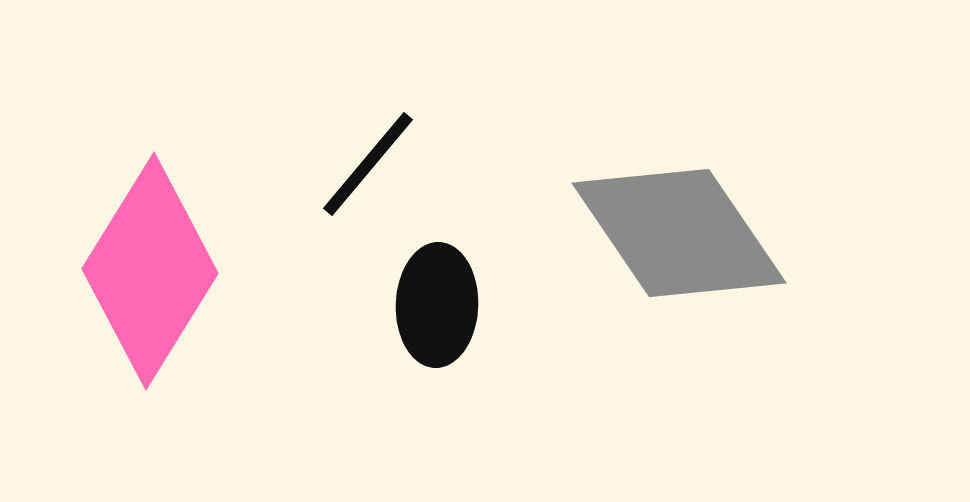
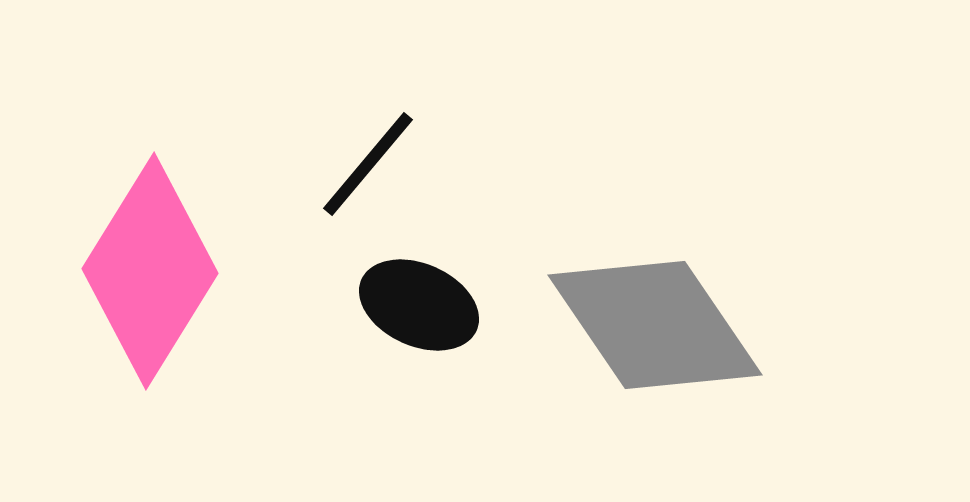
gray diamond: moved 24 px left, 92 px down
black ellipse: moved 18 px left; rotated 68 degrees counterclockwise
